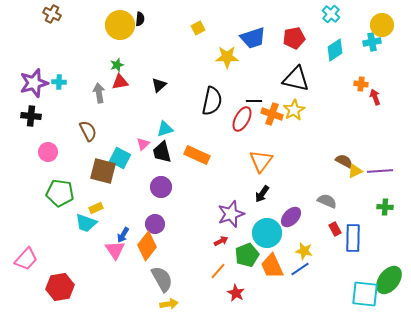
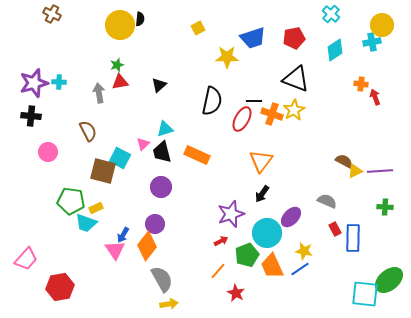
black triangle at (296, 79): rotated 8 degrees clockwise
green pentagon at (60, 193): moved 11 px right, 8 px down
green ellipse at (389, 280): rotated 12 degrees clockwise
